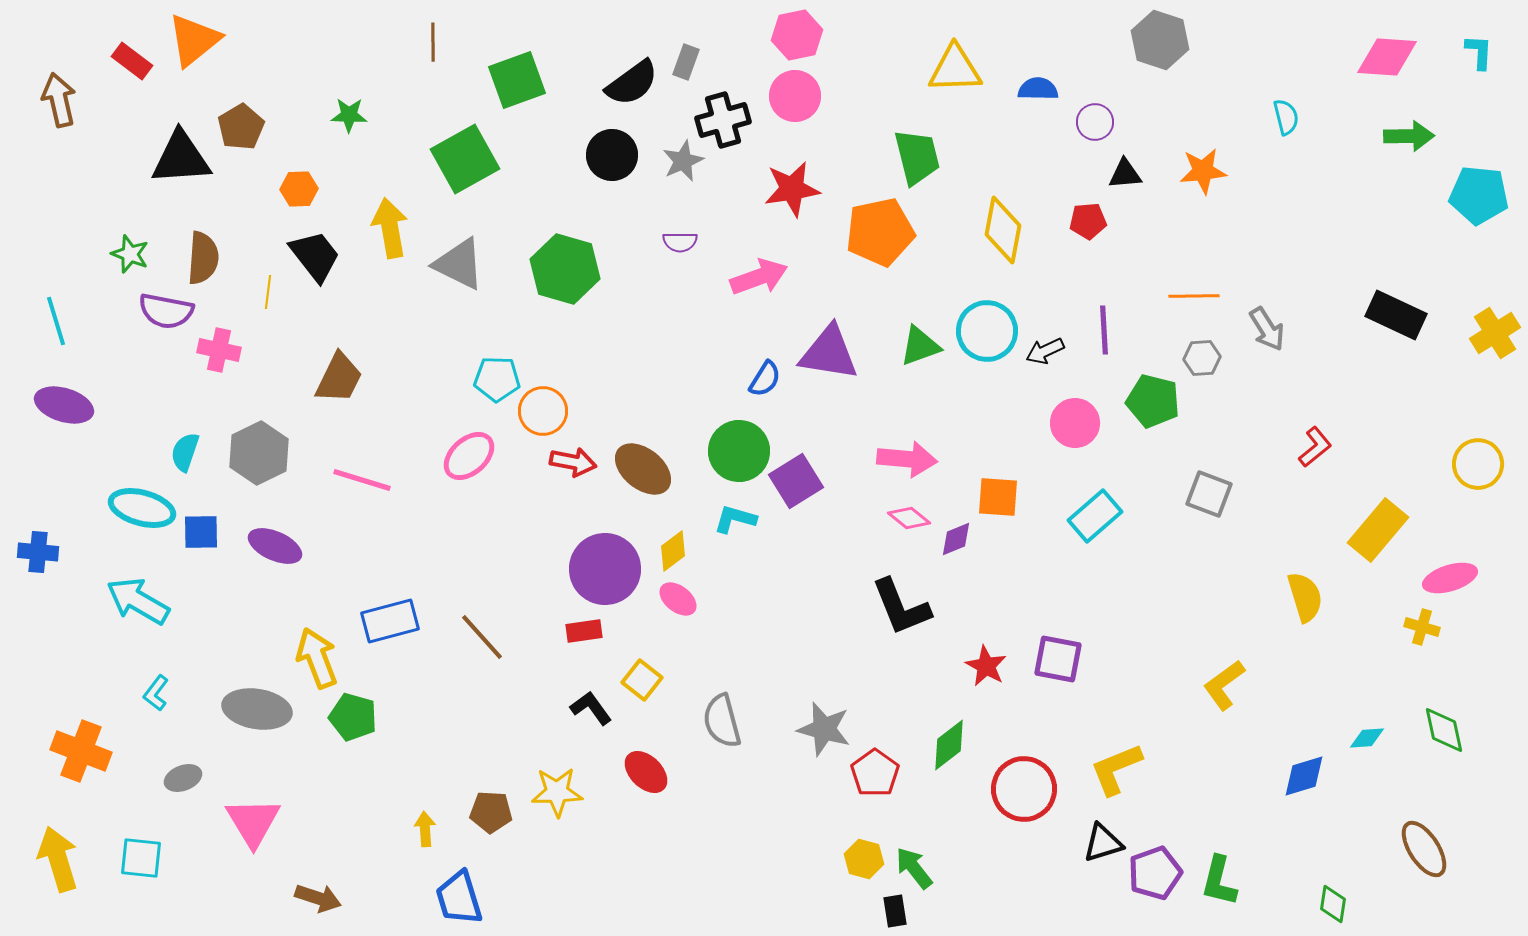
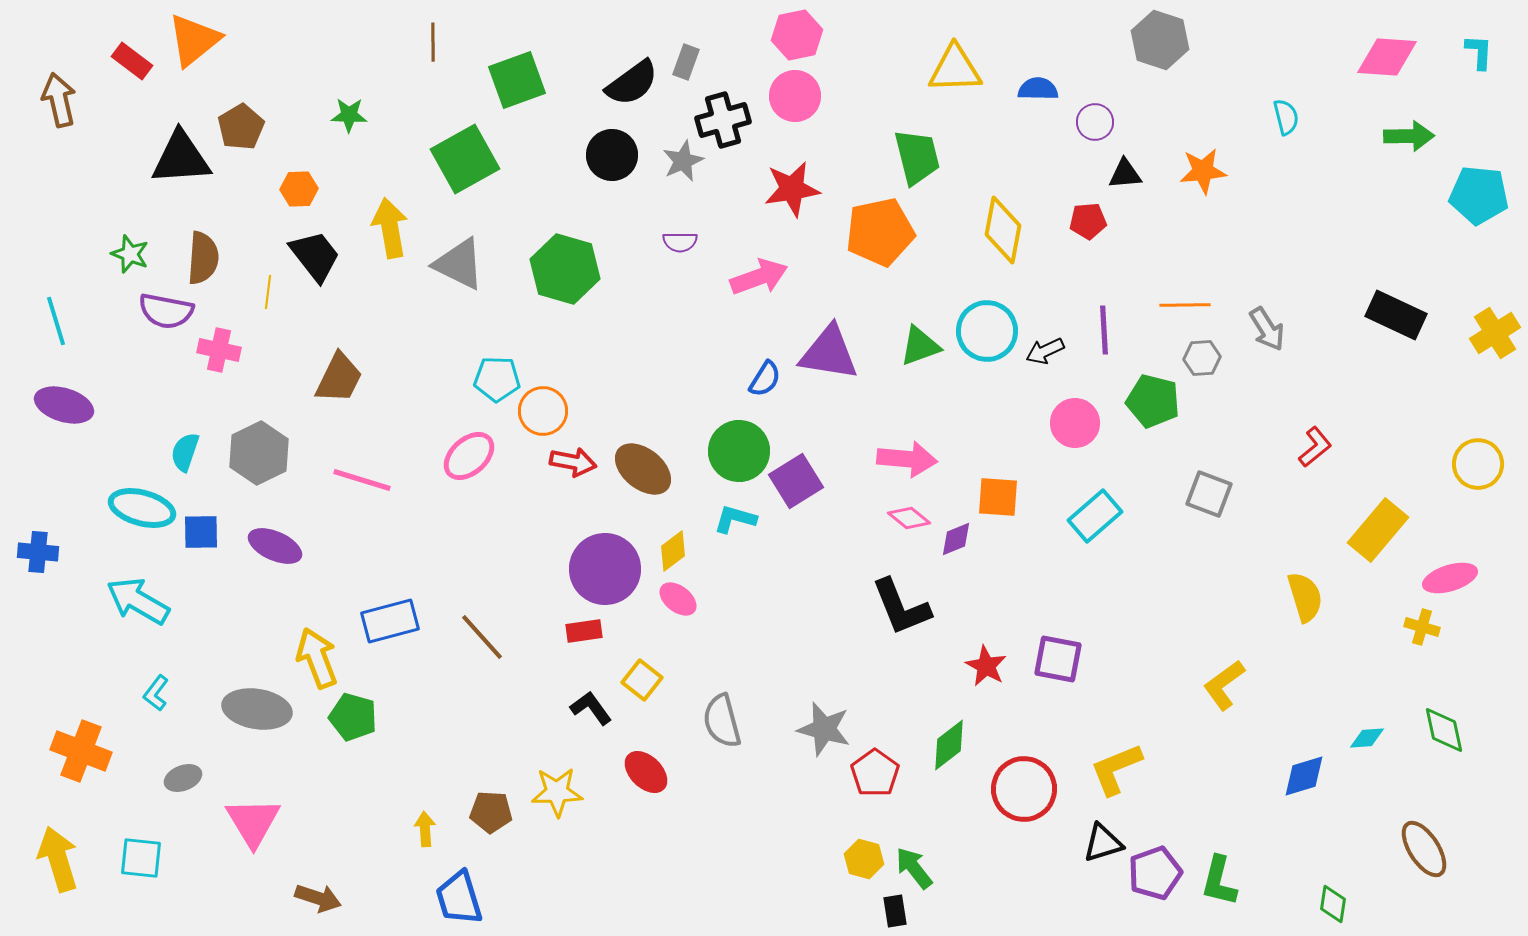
orange line at (1194, 296): moved 9 px left, 9 px down
